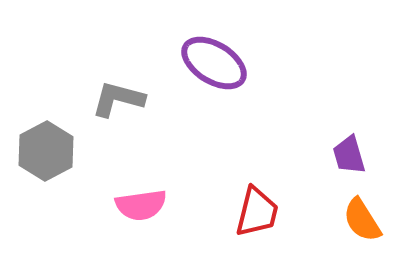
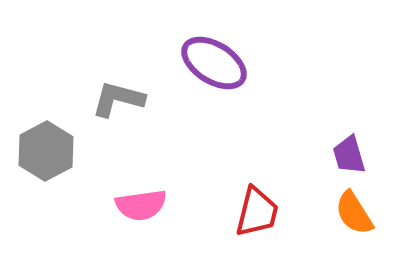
orange semicircle: moved 8 px left, 7 px up
